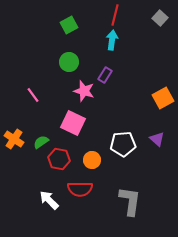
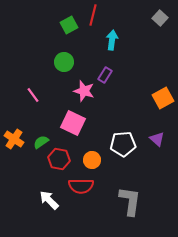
red line: moved 22 px left
green circle: moved 5 px left
red semicircle: moved 1 px right, 3 px up
